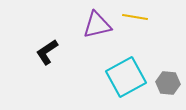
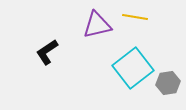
cyan square: moved 7 px right, 9 px up; rotated 9 degrees counterclockwise
gray hexagon: rotated 15 degrees counterclockwise
